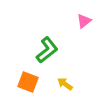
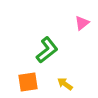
pink triangle: moved 2 px left, 2 px down
orange square: rotated 30 degrees counterclockwise
